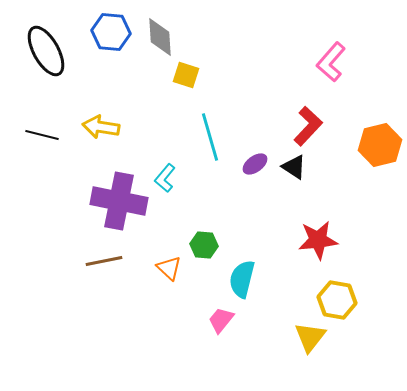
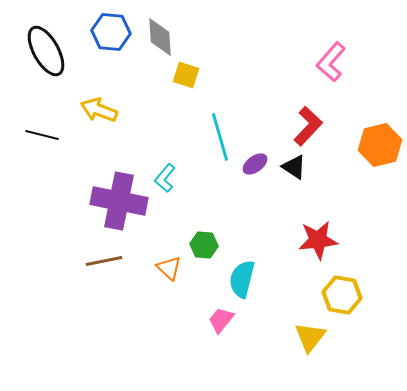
yellow arrow: moved 2 px left, 17 px up; rotated 12 degrees clockwise
cyan line: moved 10 px right
yellow hexagon: moved 5 px right, 5 px up
